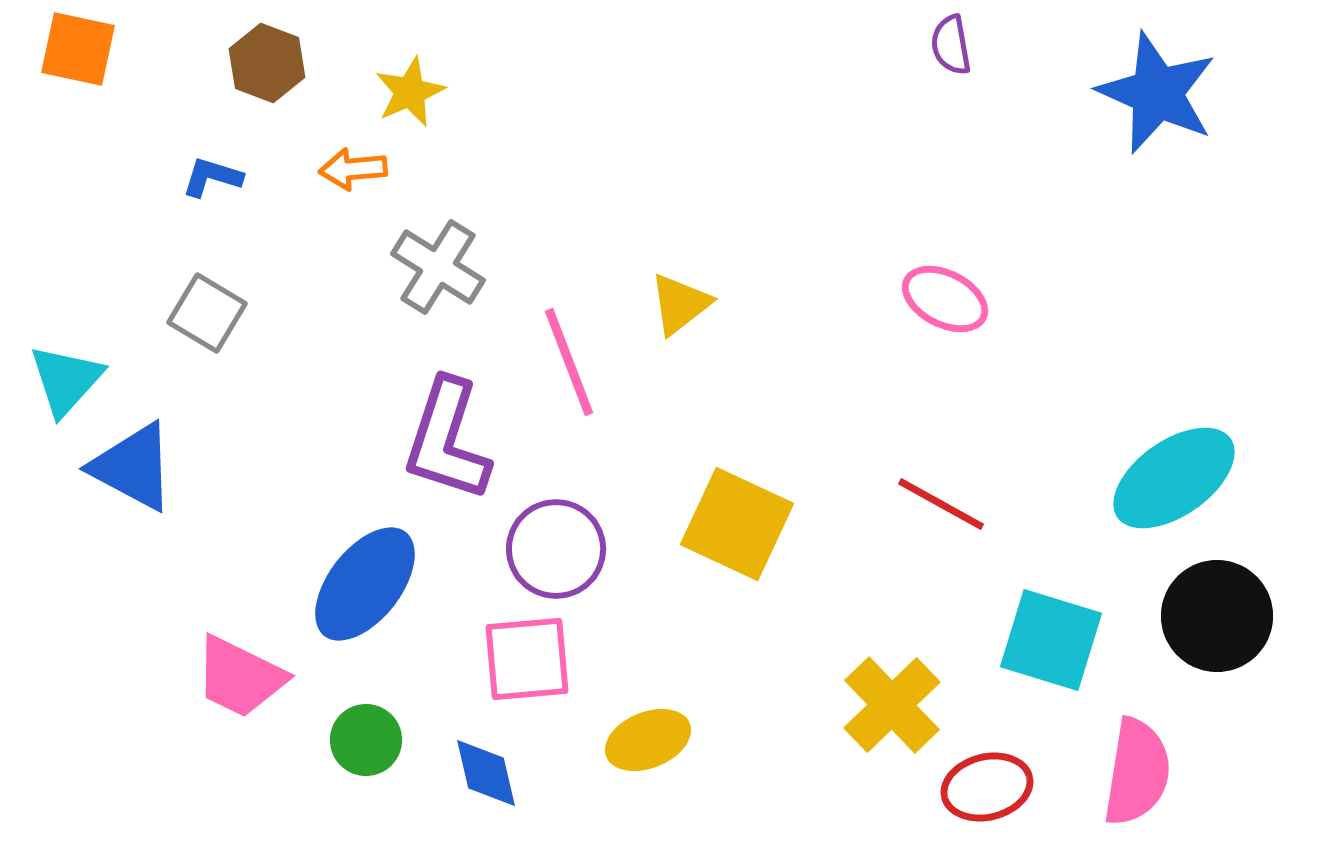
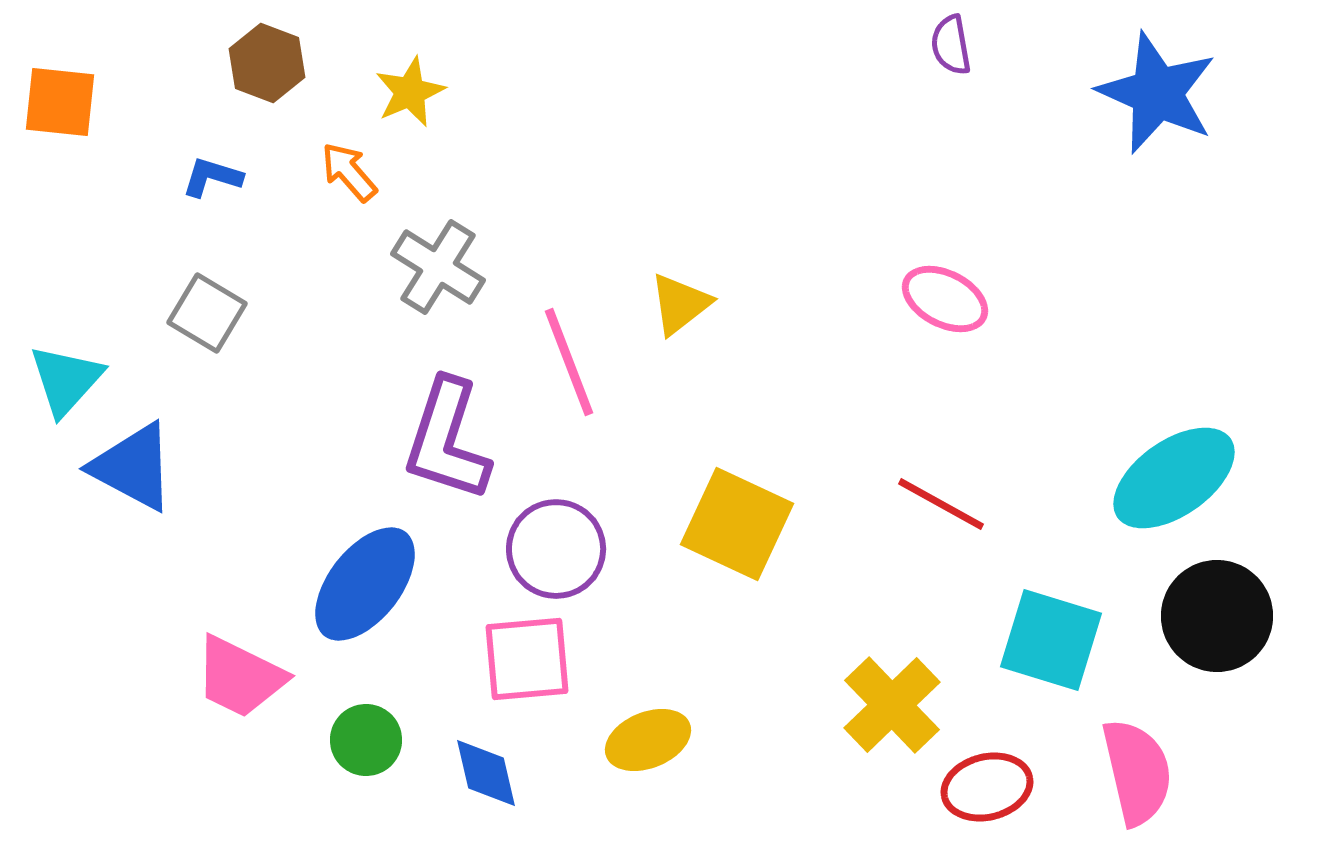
orange square: moved 18 px left, 53 px down; rotated 6 degrees counterclockwise
orange arrow: moved 4 px left, 3 px down; rotated 54 degrees clockwise
pink semicircle: rotated 22 degrees counterclockwise
